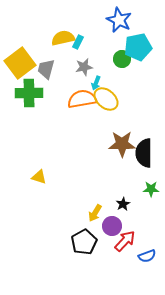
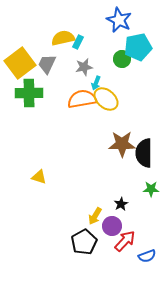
gray trapezoid: moved 1 px right, 5 px up; rotated 10 degrees clockwise
black star: moved 2 px left
yellow arrow: moved 3 px down
